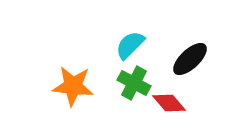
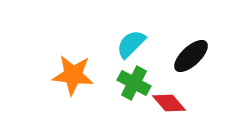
cyan semicircle: moved 1 px right, 1 px up
black ellipse: moved 1 px right, 3 px up
orange star: moved 11 px up
